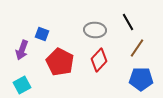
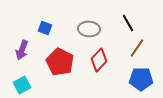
black line: moved 1 px down
gray ellipse: moved 6 px left, 1 px up
blue square: moved 3 px right, 6 px up
